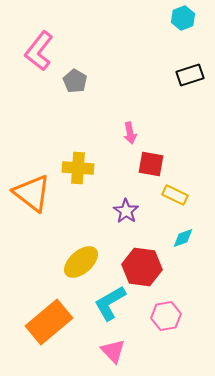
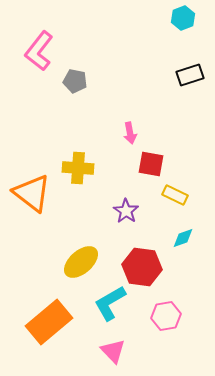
gray pentagon: rotated 20 degrees counterclockwise
